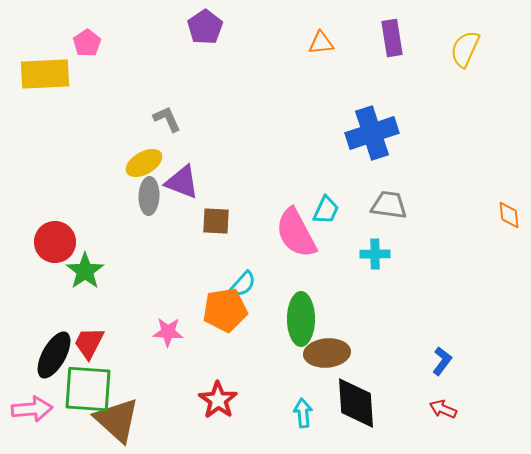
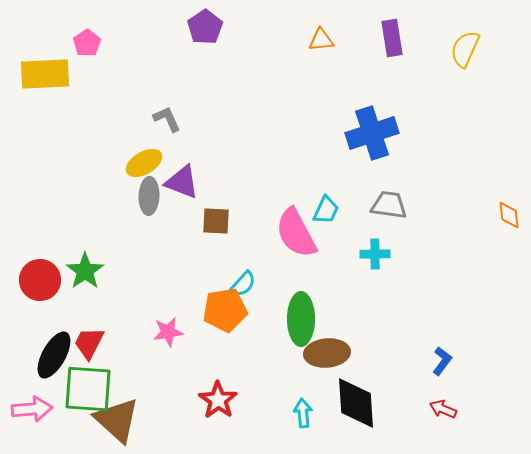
orange triangle: moved 3 px up
red circle: moved 15 px left, 38 px down
pink star: rotated 12 degrees counterclockwise
